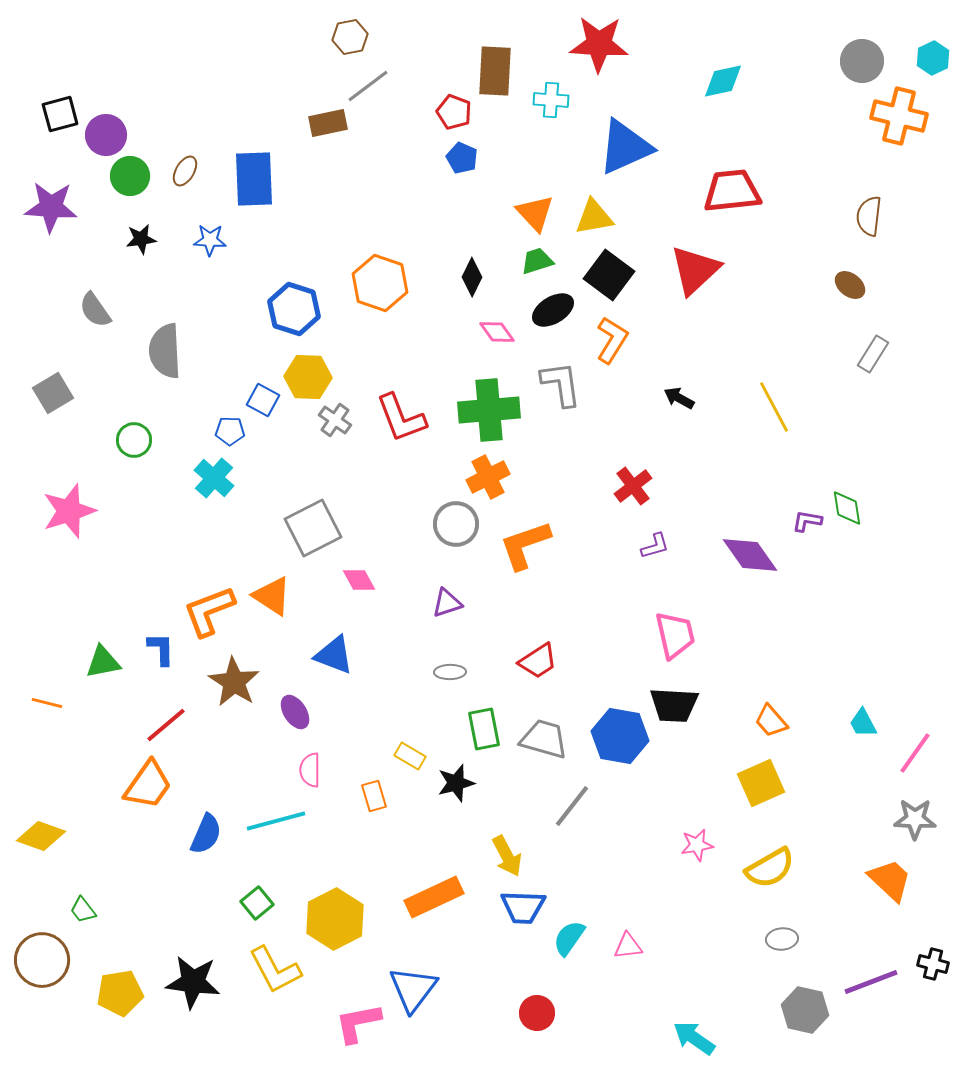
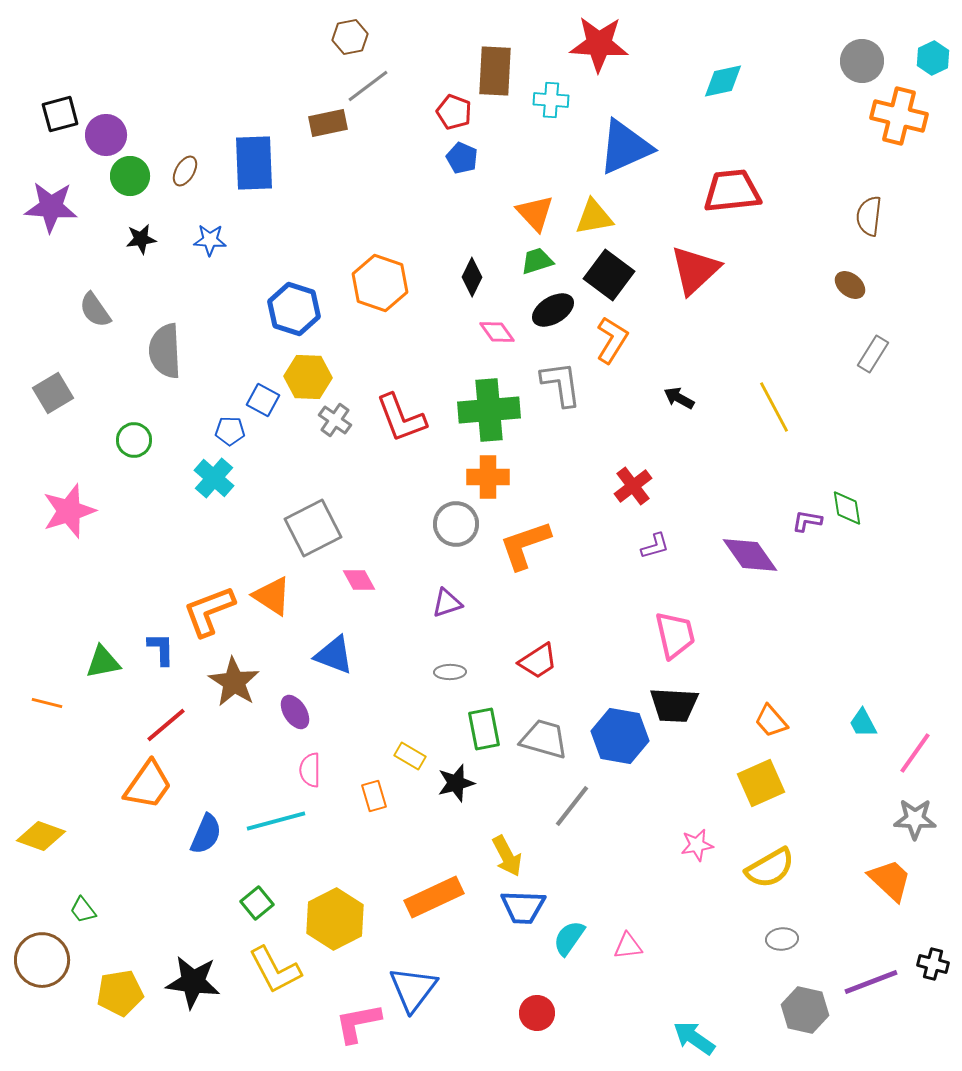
blue rectangle at (254, 179): moved 16 px up
orange cross at (488, 477): rotated 27 degrees clockwise
